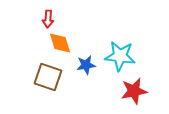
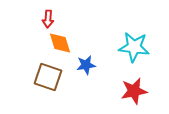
cyan star: moved 14 px right, 9 px up
